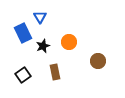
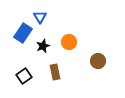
blue rectangle: rotated 60 degrees clockwise
black square: moved 1 px right, 1 px down
